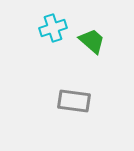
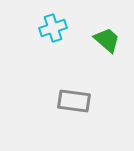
green trapezoid: moved 15 px right, 1 px up
